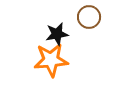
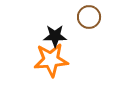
black star: moved 2 px left, 2 px down; rotated 10 degrees clockwise
